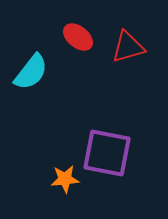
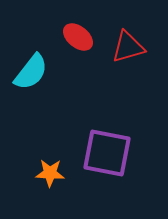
orange star: moved 15 px left, 6 px up; rotated 8 degrees clockwise
